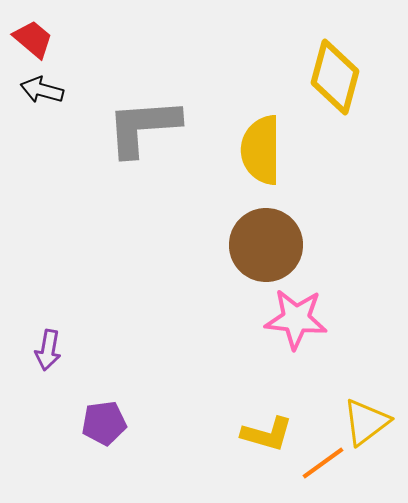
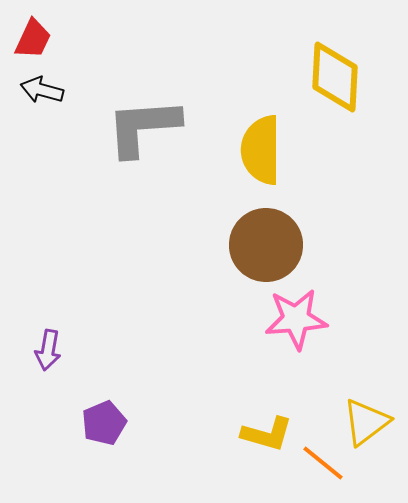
red trapezoid: rotated 75 degrees clockwise
yellow diamond: rotated 12 degrees counterclockwise
pink star: rotated 10 degrees counterclockwise
purple pentagon: rotated 15 degrees counterclockwise
orange line: rotated 75 degrees clockwise
